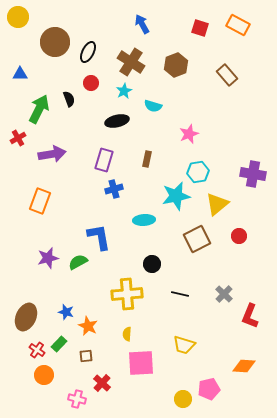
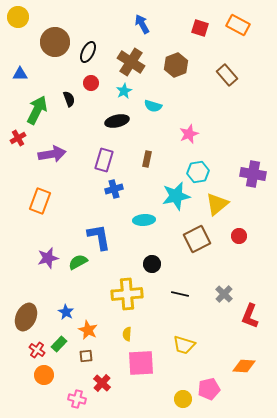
green arrow at (39, 109): moved 2 px left, 1 px down
blue star at (66, 312): rotated 14 degrees clockwise
orange star at (88, 326): moved 4 px down
